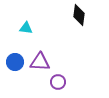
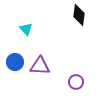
cyan triangle: moved 1 px down; rotated 40 degrees clockwise
purple triangle: moved 4 px down
purple circle: moved 18 px right
